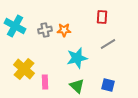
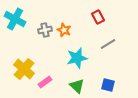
red rectangle: moved 4 px left; rotated 32 degrees counterclockwise
cyan cross: moved 7 px up
orange star: rotated 24 degrees clockwise
pink rectangle: rotated 56 degrees clockwise
